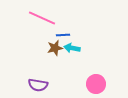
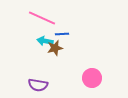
blue line: moved 1 px left, 1 px up
cyan arrow: moved 27 px left, 7 px up
pink circle: moved 4 px left, 6 px up
